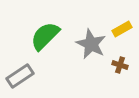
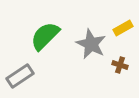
yellow rectangle: moved 1 px right, 1 px up
